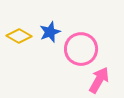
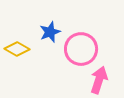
yellow diamond: moved 2 px left, 13 px down
pink arrow: rotated 12 degrees counterclockwise
